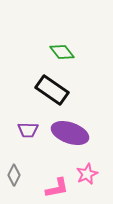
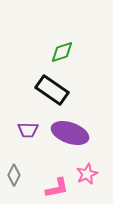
green diamond: rotated 70 degrees counterclockwise
